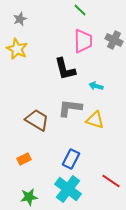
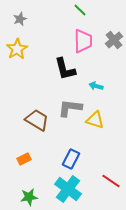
gray cross: rotated 24 degrees clockwise
yellow star: rotated 15 degrees clockwise
